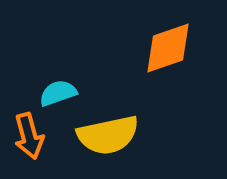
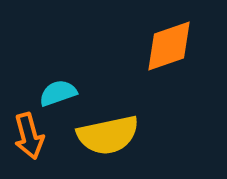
orange diamond: moved 1 px right, 2 px up
